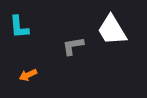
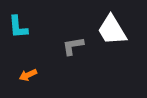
cyan L-shape: moved 1 px left
